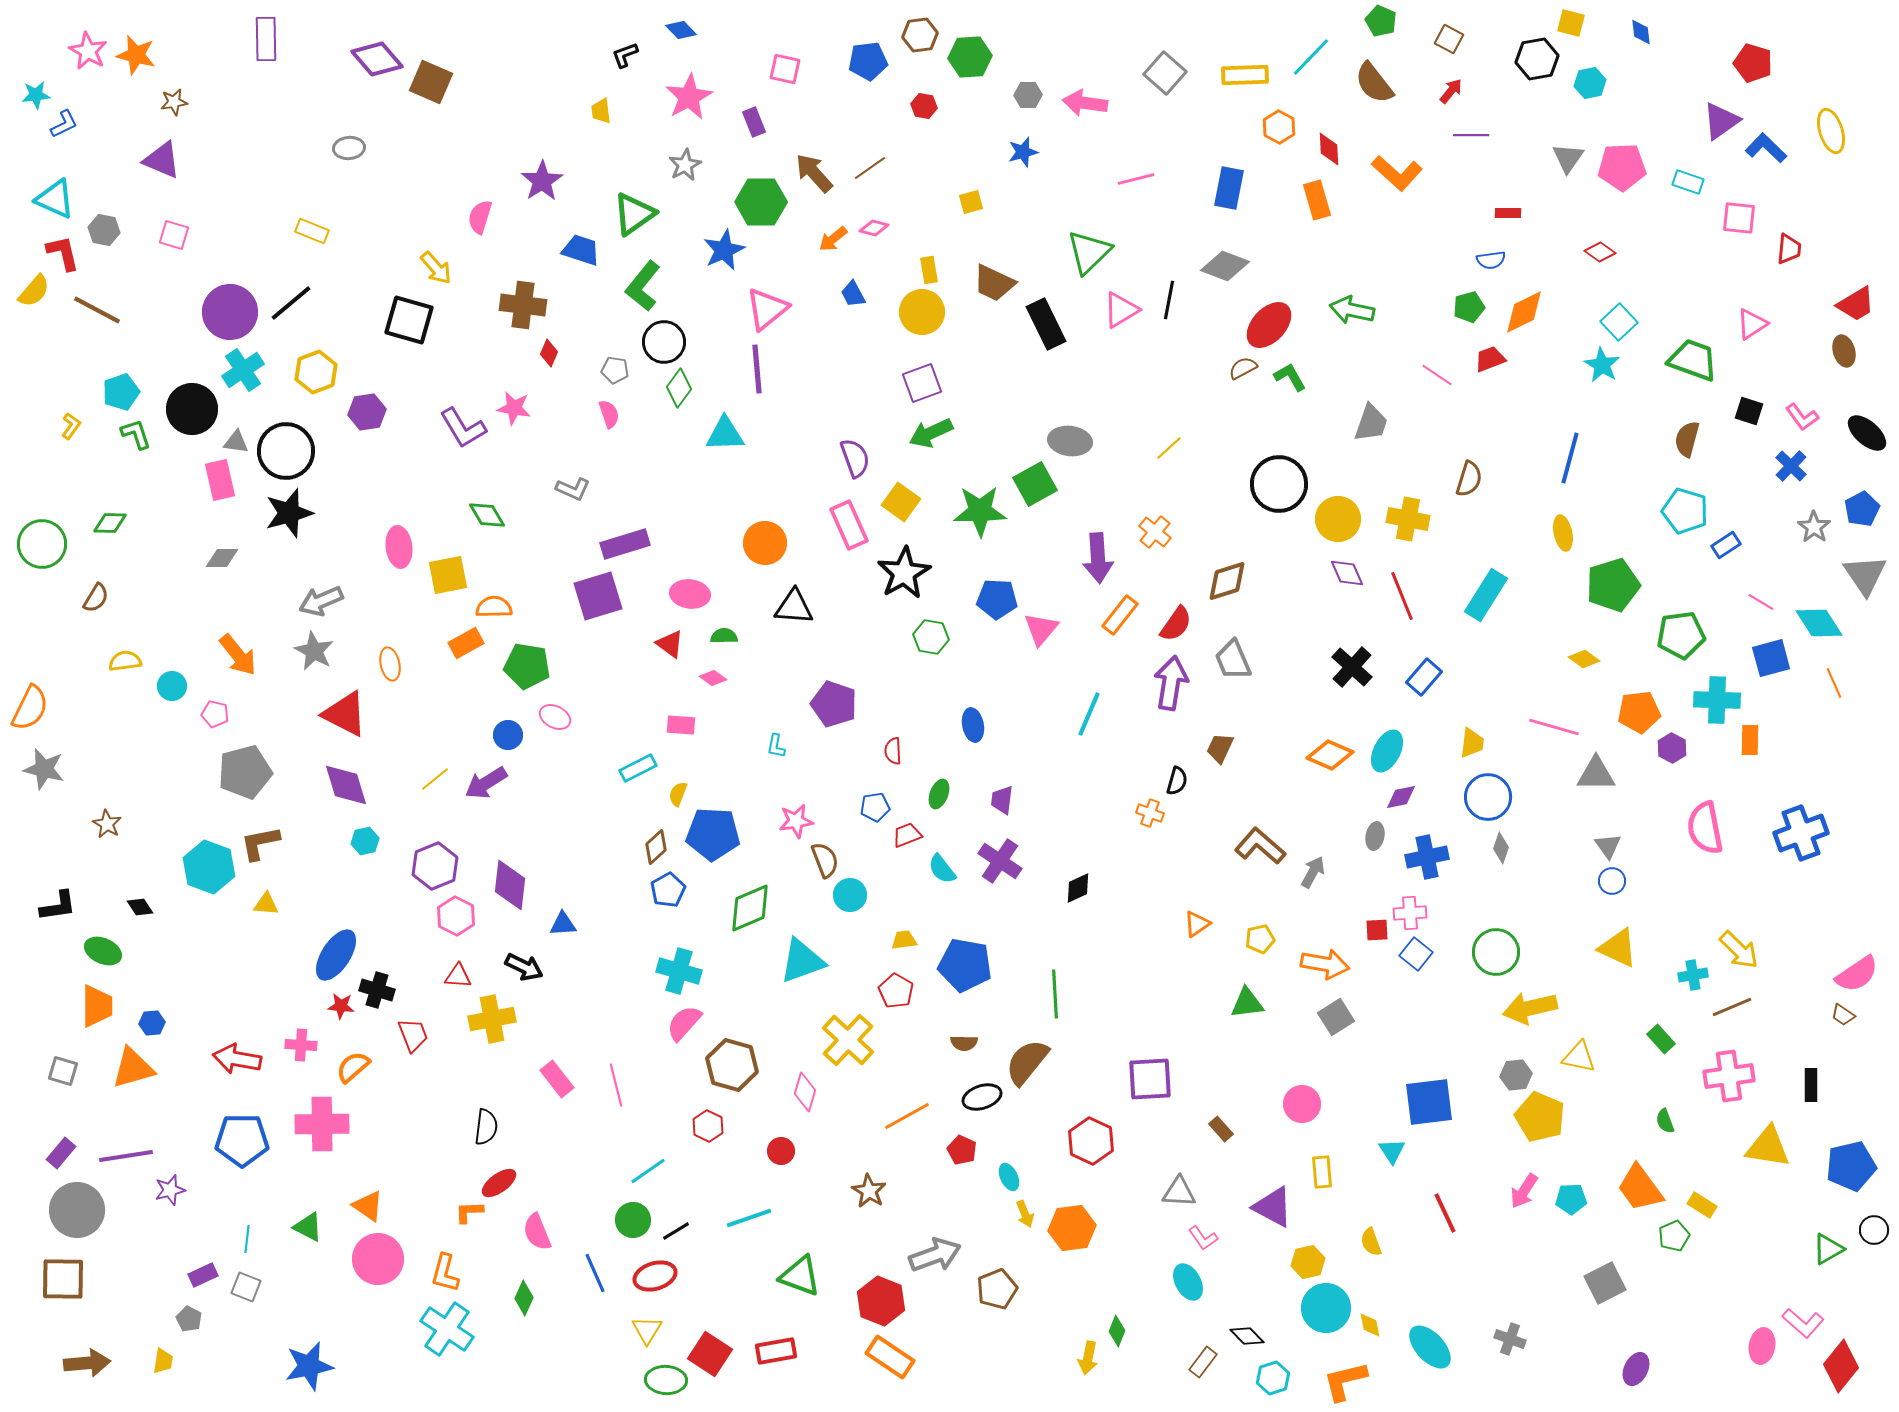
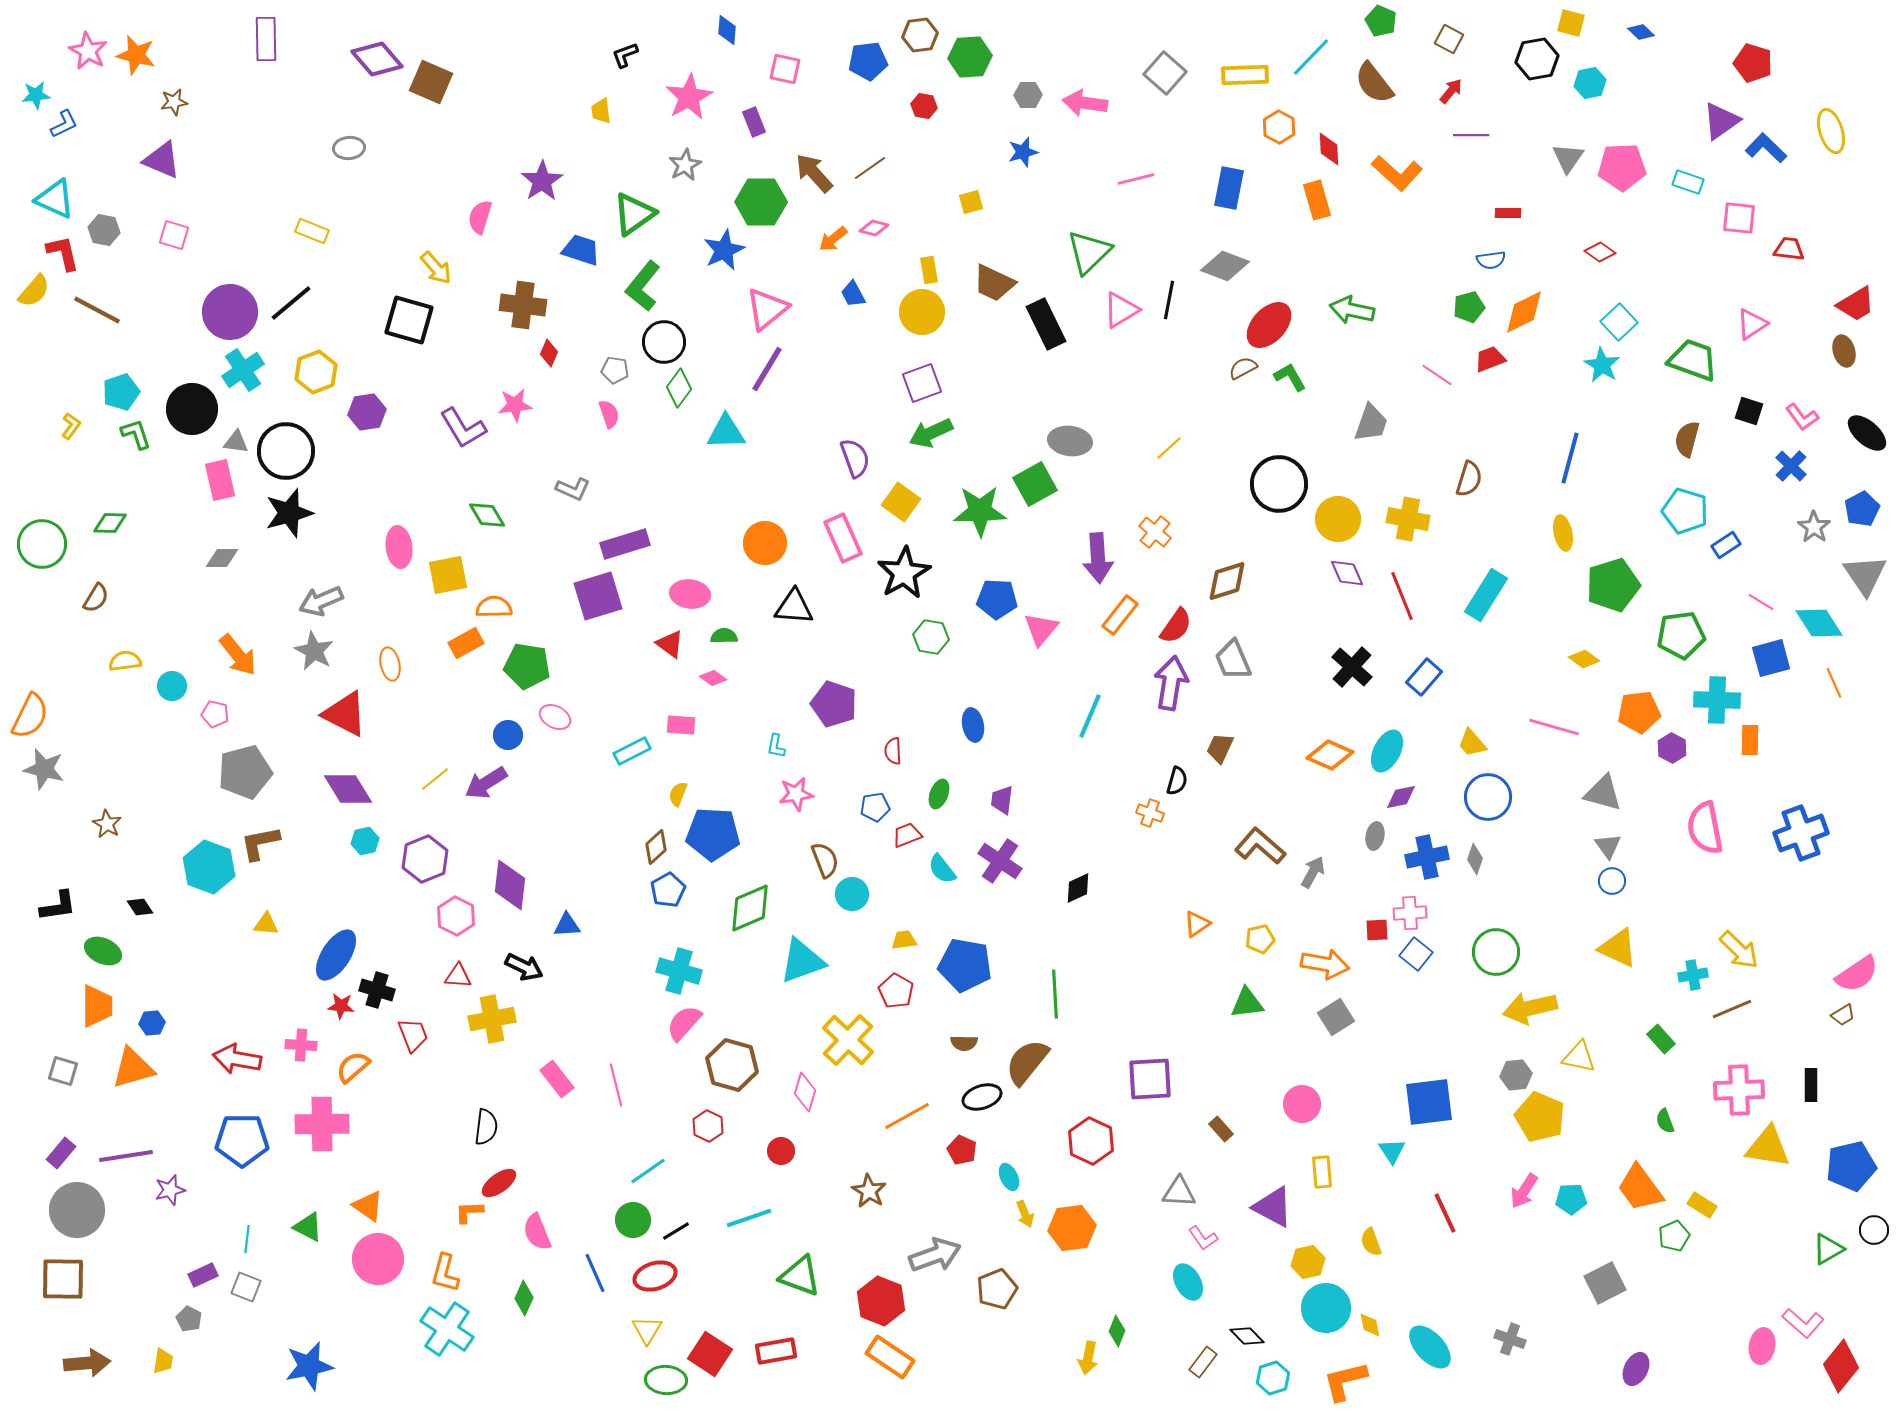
blue diamond at (681, 30): moved 46 px right; rotated 48 degrees clockwise
blue diamond at (1641, 32): rotated 40 degrees counterclockwise
red trapezoid at (1789, 249): rotated 88 degrees counterclockwise
purple line at (757, 369): moved 10 px right; rotated 36 degrees clockwise
pink star at (514, 408): moved 1 px right, 3 px up; rotated 16 degrees counterclockwise
cyan triangle at (725, 434): moved 1 px right, 2 px up
pink rectangle at (849, 525): moved 6 px left, 13 px down
red semicircle at (1176, 624): moved 2 px down
orange semicircle at (30, 708): moved 8 px down
cyan line at (1089, 714): moved 1 px right, 2 px down
yellow trapezoid at (1472, 743): rotated 132 degrees clockwise
cyan rectangle at (638, 768): moved 6 px left, 17 px up
gray triangle at (1596, 774): moved 7 px right, 19 px down; rotated 15 degrees clockwise
purple diamond at (346, 785): moved 2 px right, 4 px down; rotated 15 degrees counterclockwise
pink star at (796, 821): moved 27 px up
gray diamond at (1501, 848): moved 26 px left, 11 px down
purple hexagon at (435, 866): moved 10 px left, 7 px up
cyan circle at (850, 895): moved 2 px right, 1 px up
yellow triangle at (266, 904): moved 20 px down
blue triangle at (563, 924): moved 4 px right, 1 px down
brown line at (1732, 1007): moved 2 px down
brown trapezoid at (1843, 1015): rotated 65 degrees counterclockwise
pink cross at (1729, 1076): moved 10 px right, 14 px down; rotated 6 degrees clockwise
